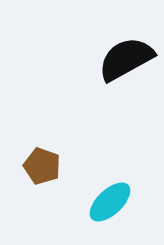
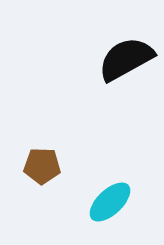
brown pentagon: rotated 18 degrees counterclockwise
